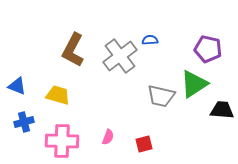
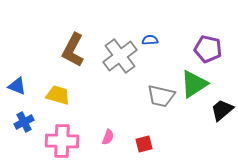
black trapezoid: rotated 45 degrees counterclockwise
blue cross: rotated 12 degrees counterclockwise
